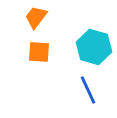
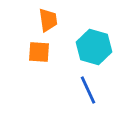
orange trapezoid: moved 12 px right, 3 px down; rotated 135 degrees clockwise
